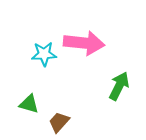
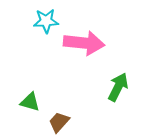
cyan star: moved 2 px right, 33 px up
green arrow: moved 1 px left, 1 px down
green triangle: moved 1 px right, 2 px up
